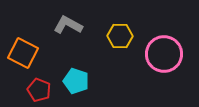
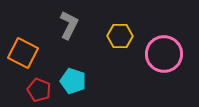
gray L-shape: moved 1 px right; rotated 88 degrees clockwise
cyan pentagon: moved 3 px left
